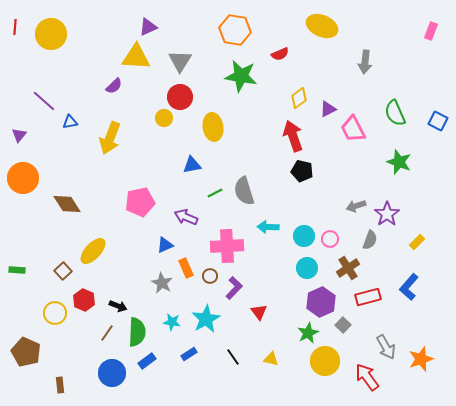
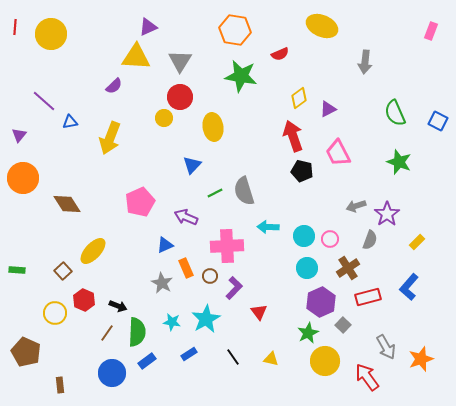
pink trapezoid at (353, 129): moved 15 px left, 24 px down
blue triangle at (192, 165): rotated 36 degrees counterclockwise
pink pentagon at (140, 202): rotated 12 degrees counterclockwise
